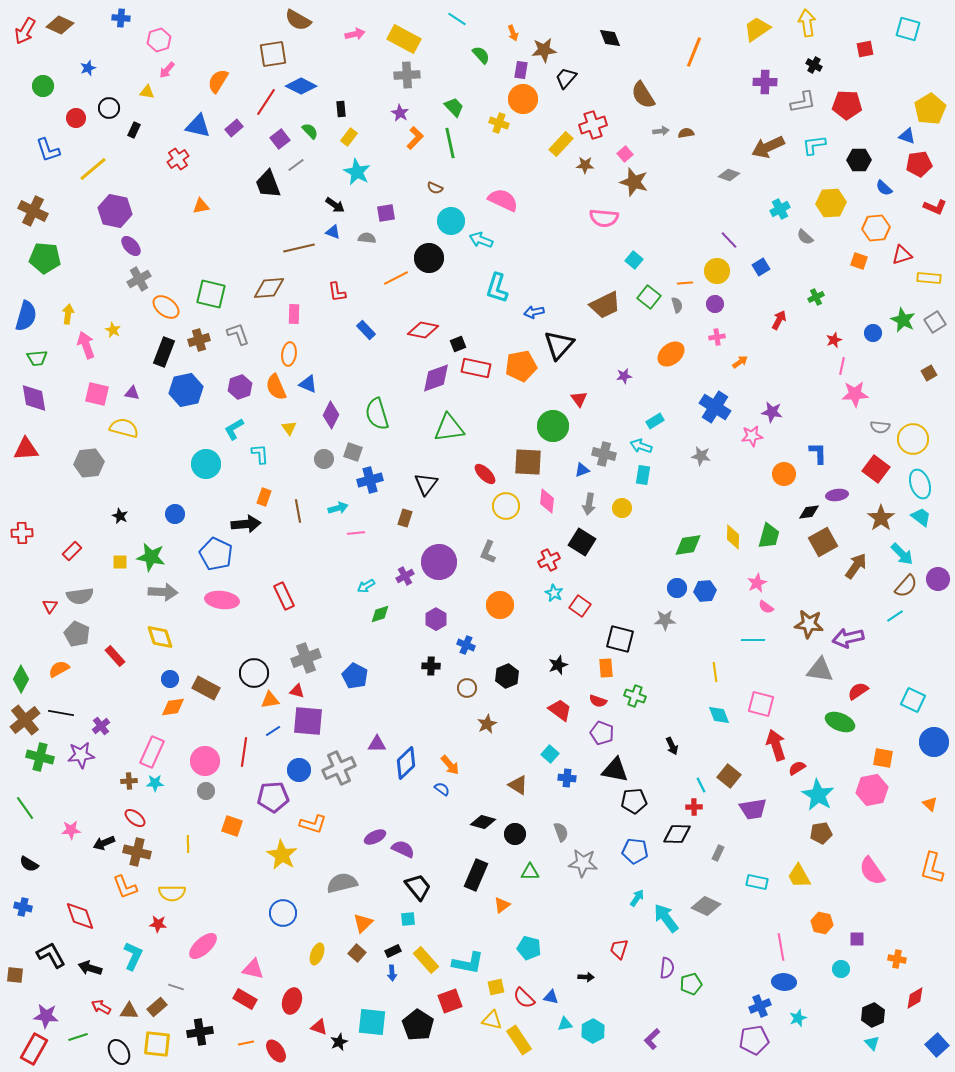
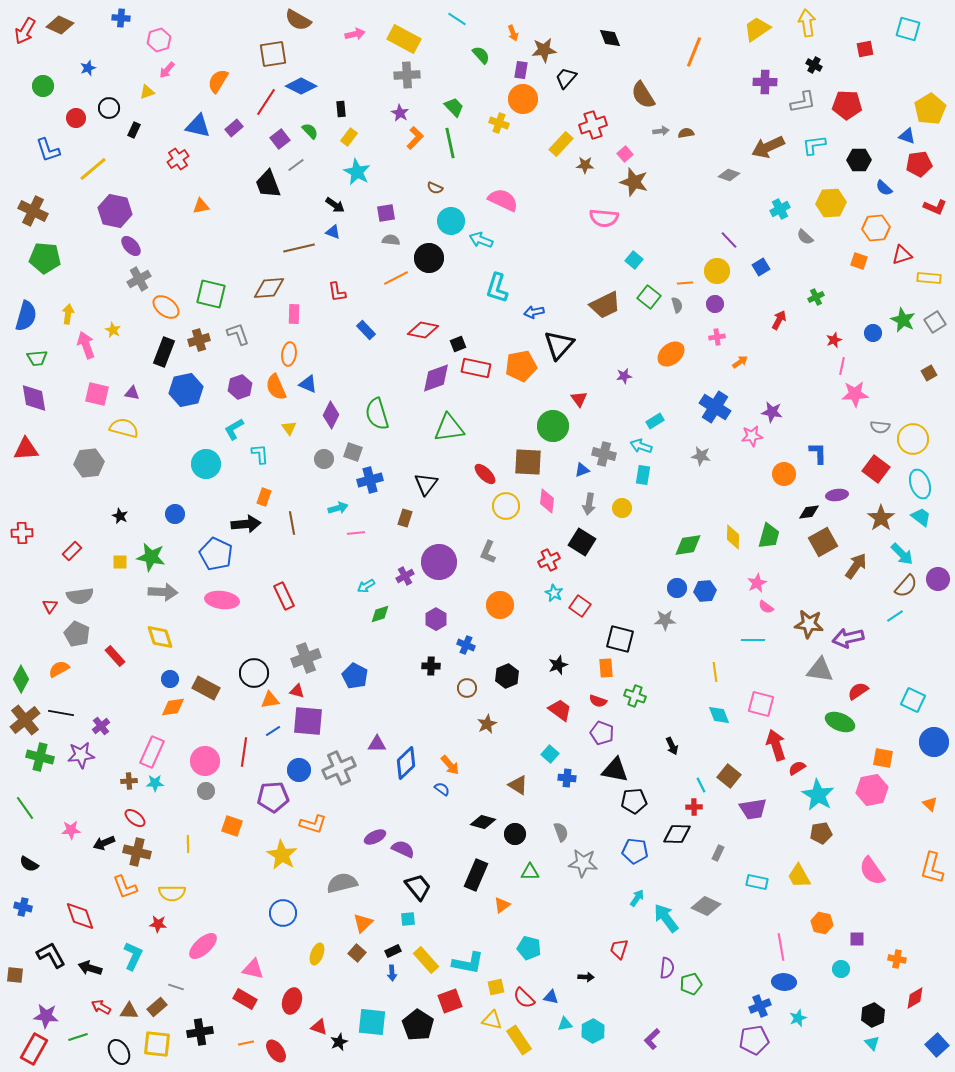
yellow triangle at (147, 92): rotated 28 degrees counterclockwise
gray semicircle at (367, 238): moved 24 px right, 2 px down
brown line at (298, 511): moved 6 px left, 12 px down
